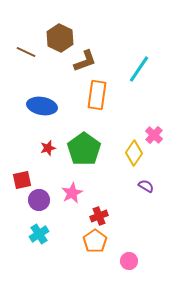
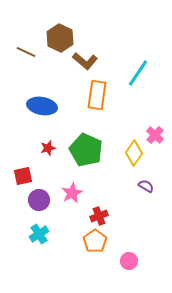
brown L-shape: rotated 60 degrees clockwise
cyan line: moved 1 px left, 4 px down
pink cross: moved 1 px right
green pentagon: moved 2 px right, 1 px down; rotated 12 degrees counterclockwise
red square: moved 1 px right, 4 px up
